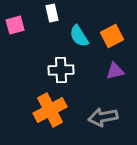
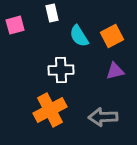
gray arrow: rotated 8 degrees clockwise
